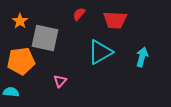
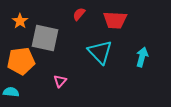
cyan triangle: rotated 44 degrees counterclockwise
